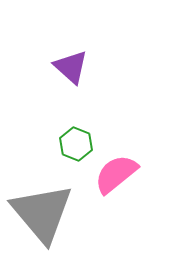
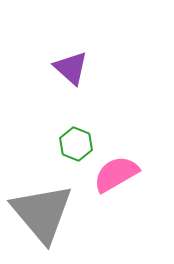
purple triangle: moved 1 px down
pink semicircle: rotated 9 degrees clockwise
